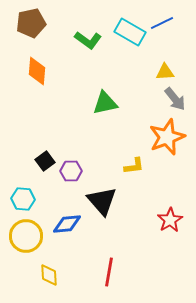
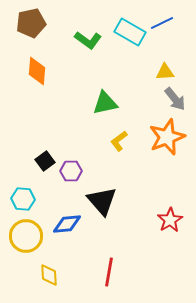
yellow L-shape: moved 15 px left, 25 px up; rotated 150 degrees clockwise
